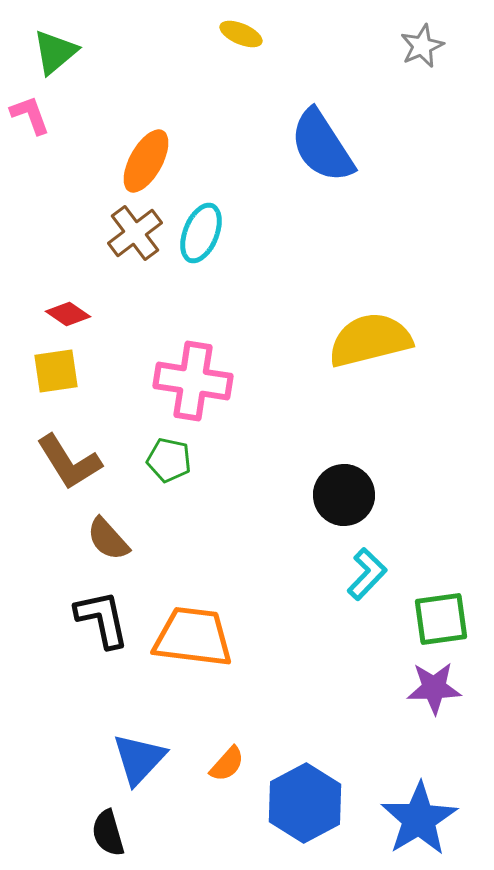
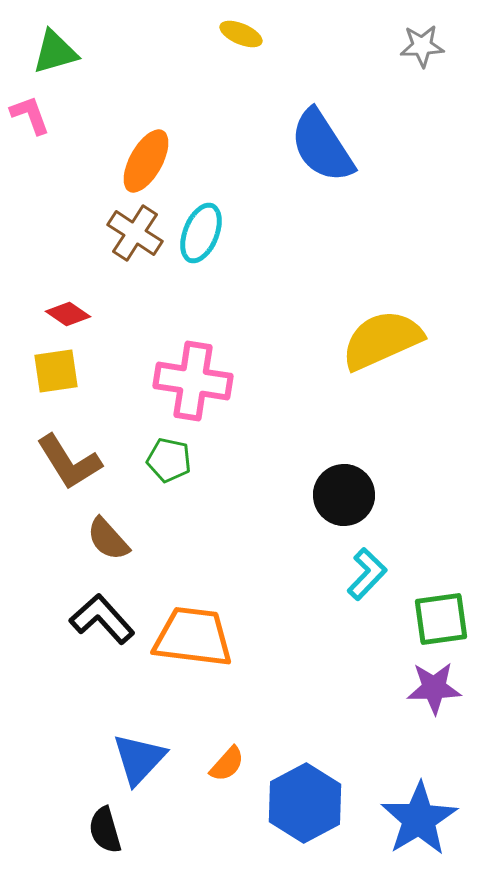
gray star: rotated 21 degrees clockwise
green triangle: rotated 24 degrees clockwise
brown cross: rotated 20 degrees counterclockwise
yellow semicircle: moved 12 px right; rotated 10 degrees counterclockwise
black L-shape: rotated 30 degrees counterclockwise
black semicircle: moved 3 px left, 3 px up
